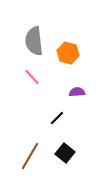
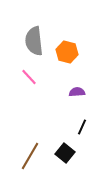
orange hexagon: moved 1 px left, 1 px up
pink line: moved 3 px left
black line: moved 25 px right, 9 px down; rotated 21 degrees counterclockwise
